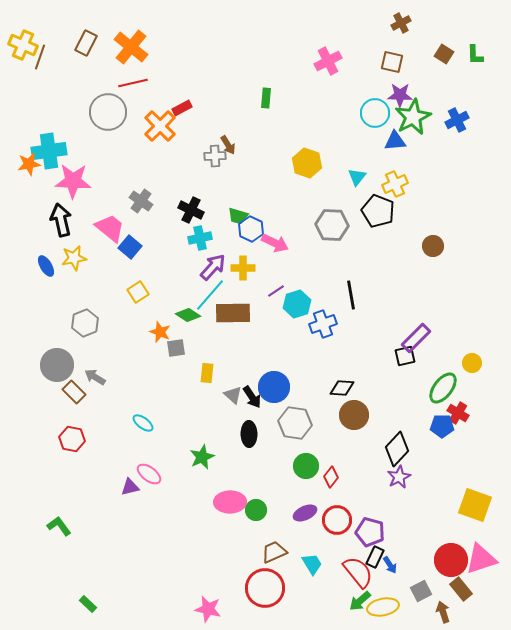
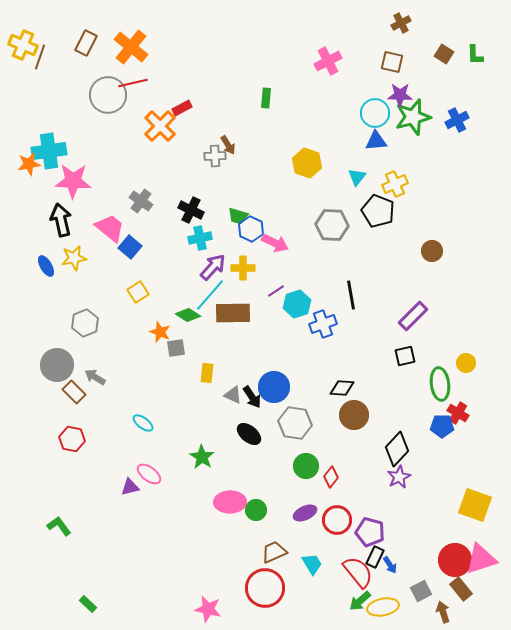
gray circle at (108, 112): moved 17 px up
green star at (413, 117): rotated 12 degrees clockwise
blue triangle at (395, 141): moved 19 px left
brown circle at (433, 246): moved 1 px left, 5 px down
purple rectangle at (416, 338): moved 3 px left, 22 px up
yellow circle at (472, 363): moved 6 px left
green ellipse at (443, 388): moved 3 px left, 4 px up; rotated 44 degrees counterclockwise
gray triangle at (233, 395): rotated 18 degrees counterclockwise
black ellipse at (249, 434): rotated 50 degrees counterclockwise
green star at (202, 457): rotated 15 degrees counterclockwise
red circle at (451, 560): moved 4 px right
